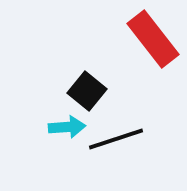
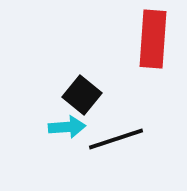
red rectangle: rotated 42 degrees clockwise
black square: moved 5 px left, 4 px down
